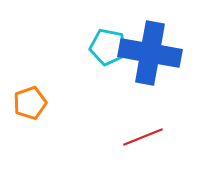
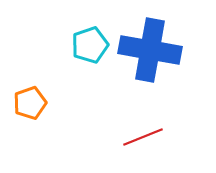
cyan pentagon: moved 18 px left, 2 px up; rotated 30 degrees counterclockwise
blue cross: moved 3 px up
